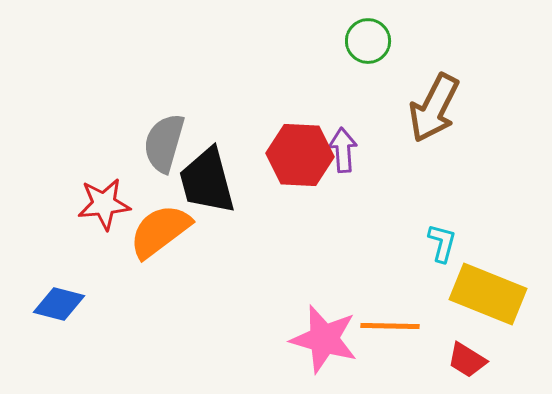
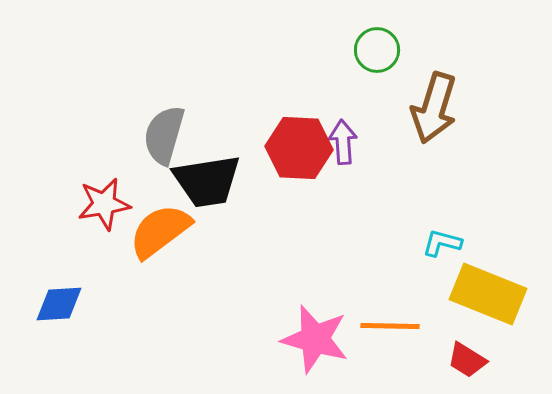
green circle: moved 9 px right, 9 px down
brown arrow: rotated 10 degrees counterclockwise
gray semicircle: moved 8 px up
purple arrow: moved 8 px up
red hexagon: moved 1 px left, 7 px up
black trapezoid: rotated 84 degrees counterclockwise
red star: rotated 4 degrees counterclockwise
cyan L-shape: rotated 90 degrees counterclockwise
blue diamond: rotated 18 degrees counterclockwise
pink star: moved 9 px left
